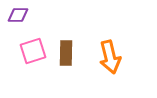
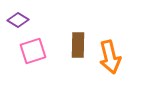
purple diamond: moved 5 px down; rotated 30 degrees clockwise
brown rectangle: moved 12 px right, 8 px up
